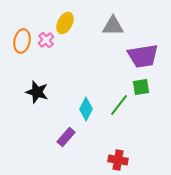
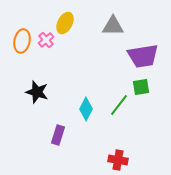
purple rectangle: moved 8 px left, 2 px up; rotated 24 degrees counterclockwise
